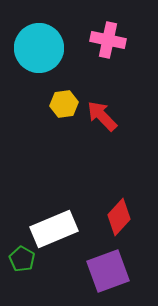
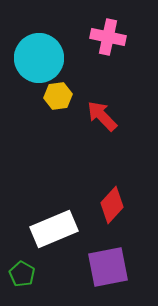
pink cross: moved 3 px up
cyan circle: moved 10 px down
yellow hexagon: moved 6 px left, 8 px up
red diamond: moved 7 px left, 12 px up
green pentagon: moved 15 px down
purple square: moved 4 px up; rotated 9 degrees clockwise
